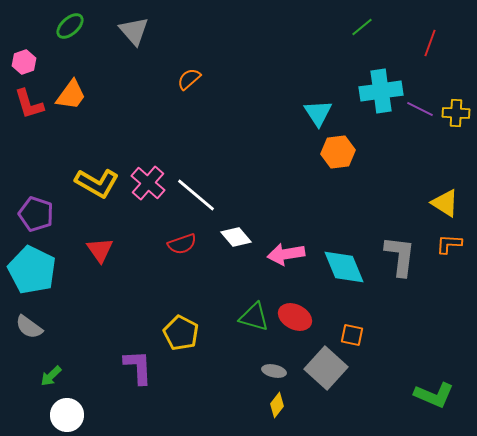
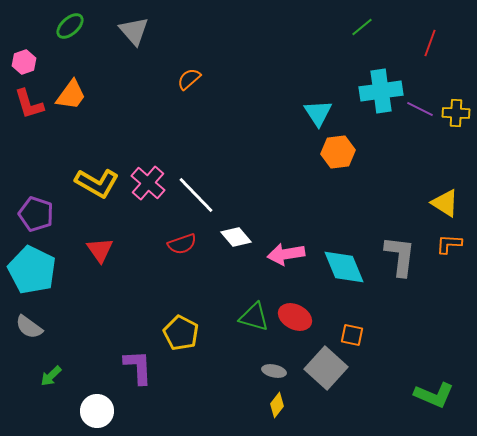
white line: rotated 6 degrees clockwise
white circle: moved 30 px right, 4 px up
